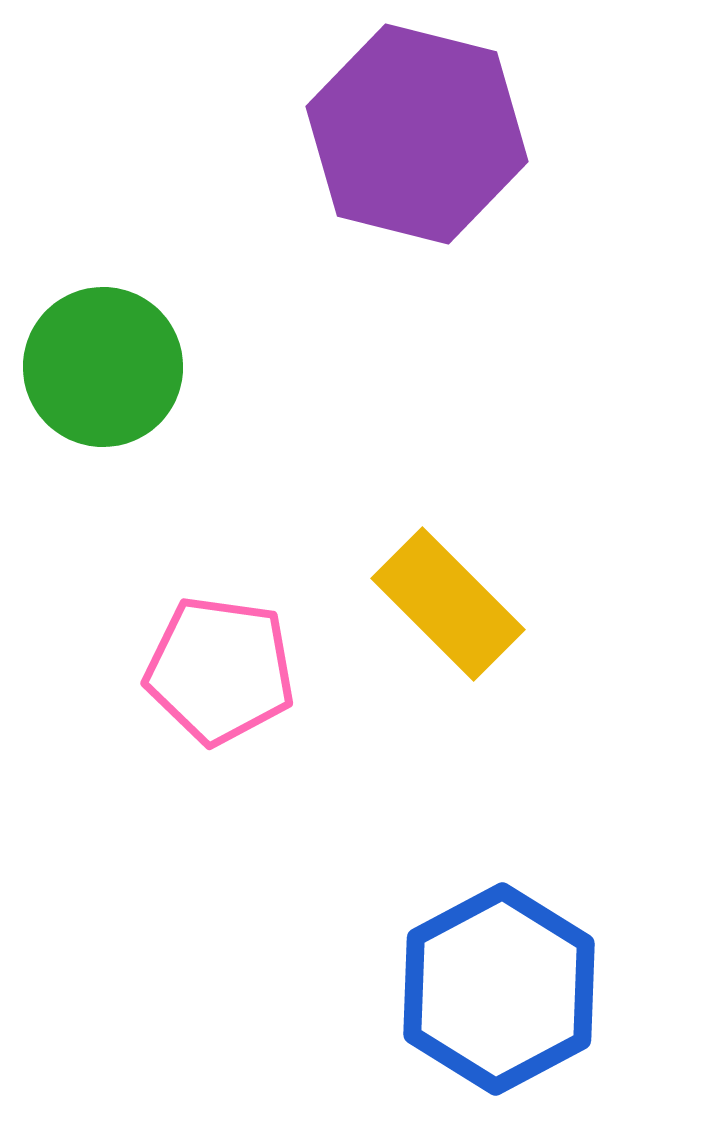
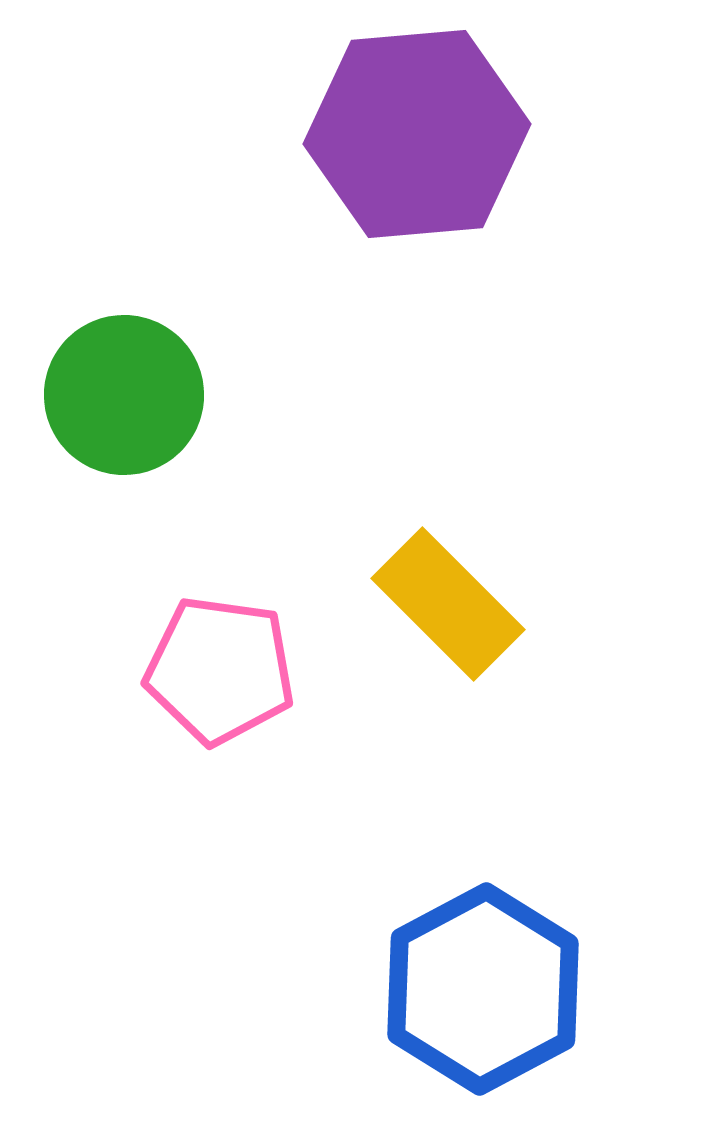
purple hexagon: rotated 19 degrees counterclockwise
green circle: moved 21 px right, 28 px down
blue hexagon: moved 16 px left
